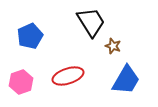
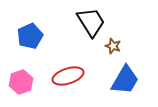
blue trapezoid: moved 1 px left
